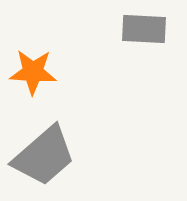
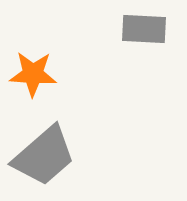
orange star: moved 2 px down
